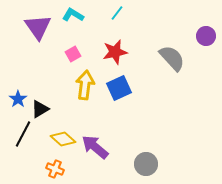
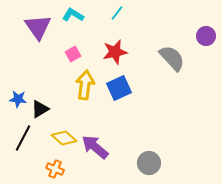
blue star: rotated 30 degrees counterclockwise
black line: moved 4 px down
yellow diamond: moved 1 px right, 1 px up
gray circle: moved 3 px right, 1 px up
